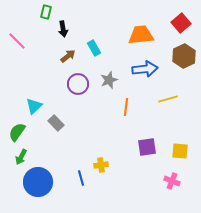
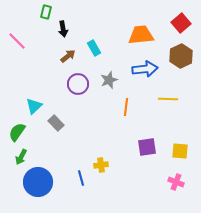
brown hexagon: moved 3 px left
yellow line: rotated 18 degrees clockwise
pink cross: moved 4 px right, 1 px down
